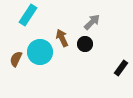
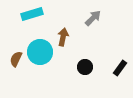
cyan rectangle: moved 4 px right, 1 px up; rotated 40 degrees clockwise
gray arrow: moved 1 px right, 4 px up
brown arrow: moved 1 px right, 1 px up; rotated 36 degrees clockwise
black circle: moved 23 px down
black rectangle: moved 1 px left
